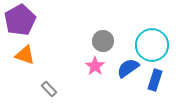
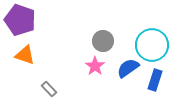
purple pentagon: rotated 24 degrees counterclockwise
